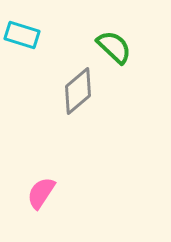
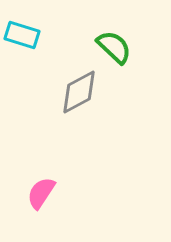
gray diamond: moved 1 px right, 1 px down; rotated 12 degrees clockwise
